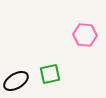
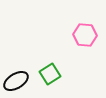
green square: rotated 20 degrees counterclockwise
